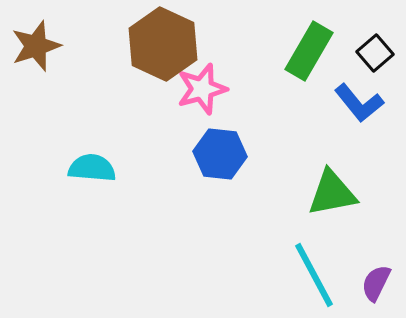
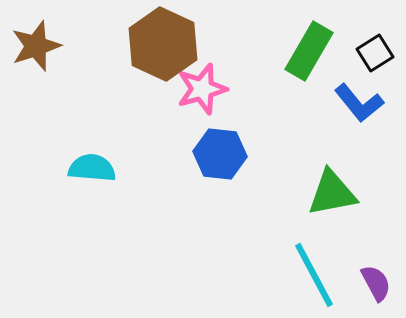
black square: rotated 9 degrees clockwise
purple semicircle: rotated 126 degrees clockwise
